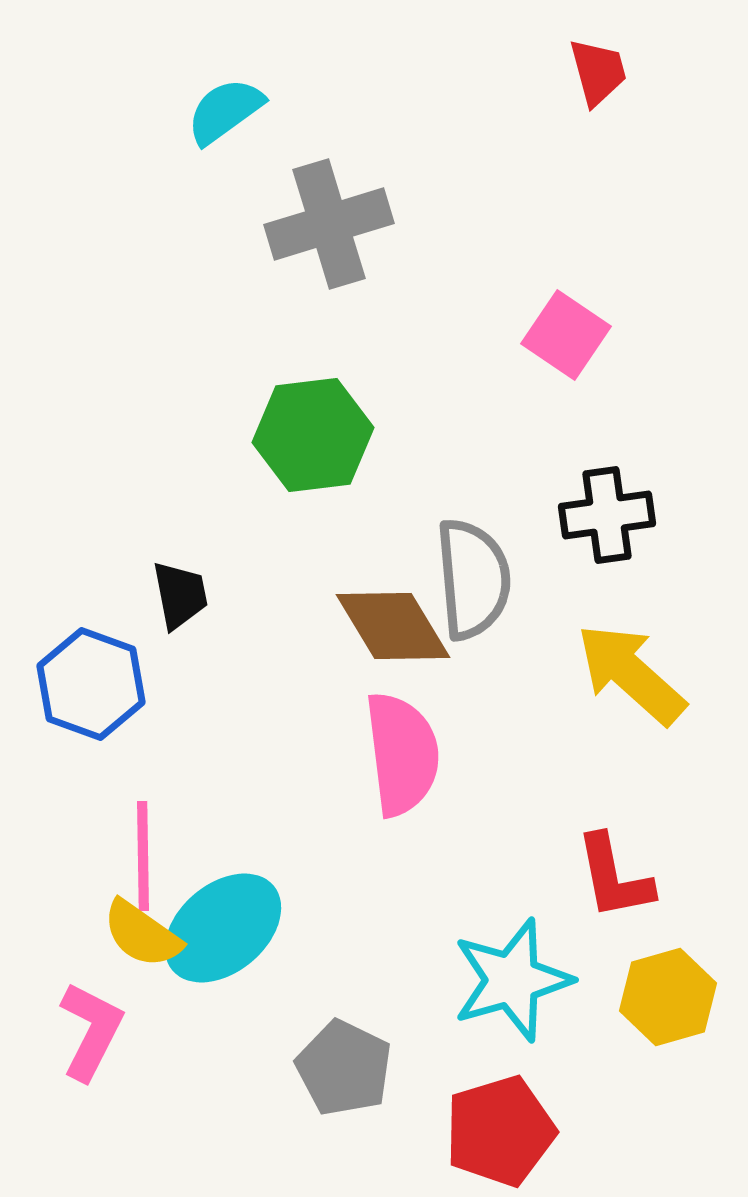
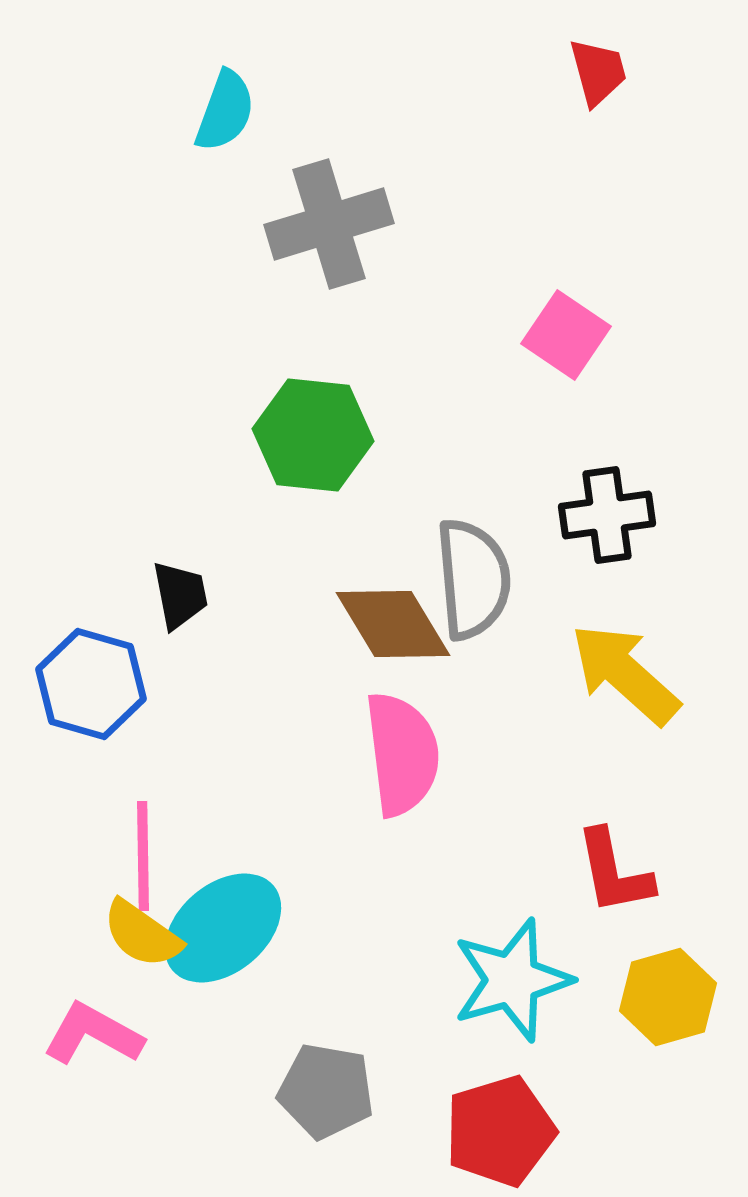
cyan semicircle: rotated 146 degrees clockwise
green hexagon: rotated 13 degrees clockwise
brown diamond: moved 2 px up
yellow arrow: moved 6 px left
blue hexagon: rotated 4 degrees counterclockwise
red L-shape: moved 5 px up
pink L-shape: moved 2 px right, 3 px down; rotated 88 degrees counterclockwise
gray pentagon: moved 18 px left, 23 px down; rotated 16 degrees counterclockwise
